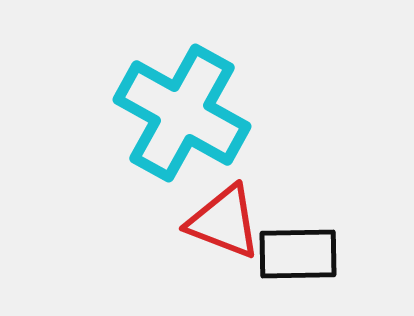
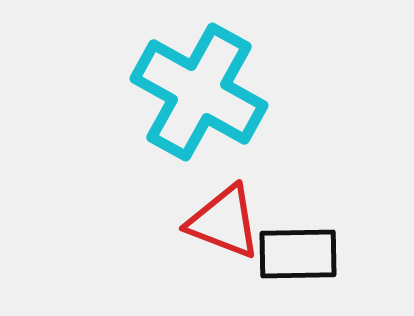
cyan cross: moved 17 px right, 21 px up
